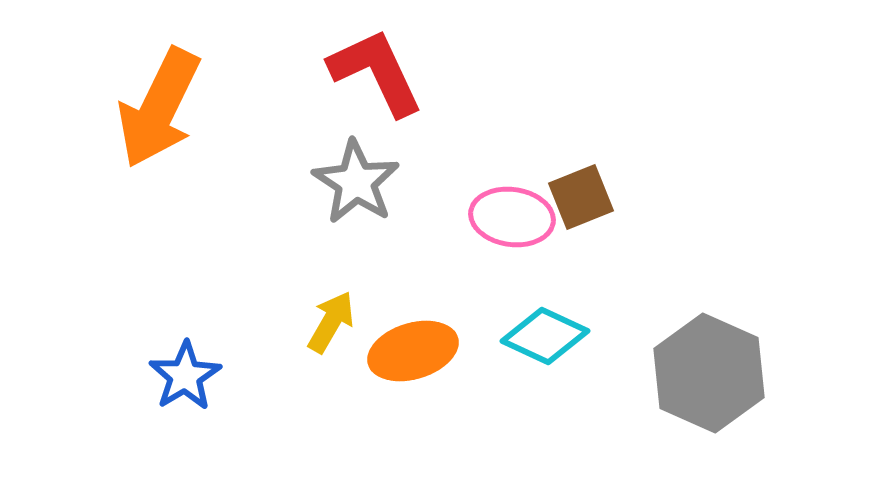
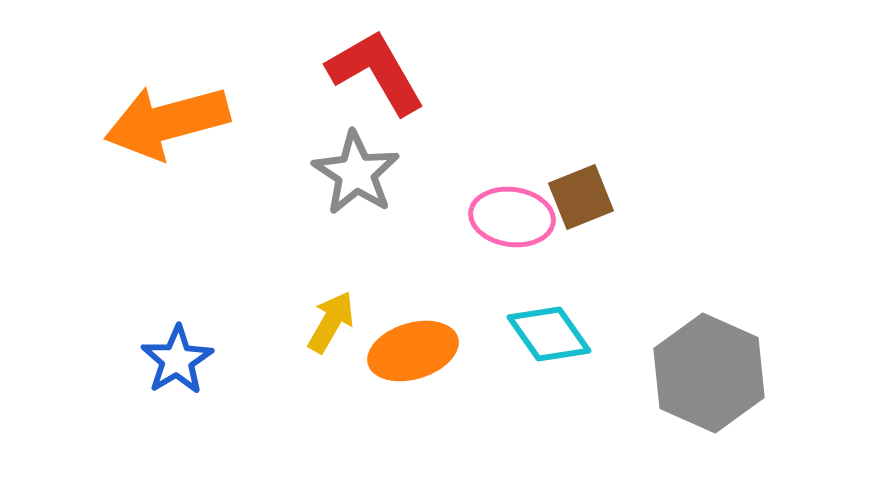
red L-shape: rotated 5 degrees counterclockwise
orange arrow: moved 8 px right, 14 px down; rotated 49 degrees clockwise
gray star: moved 9 px up
cyan diamond: moved 4 px right, 2 px up; rotated 30 degrees clockwise
blue star: moved 8 px left, 16 px up
